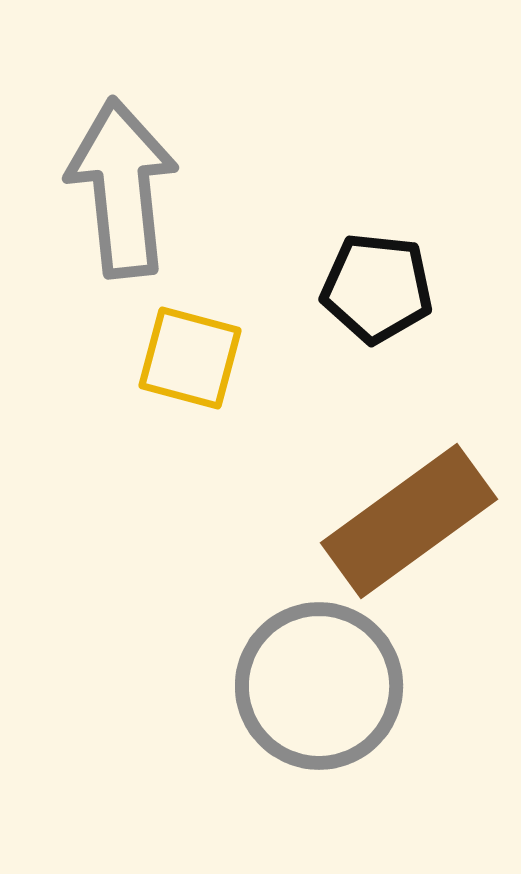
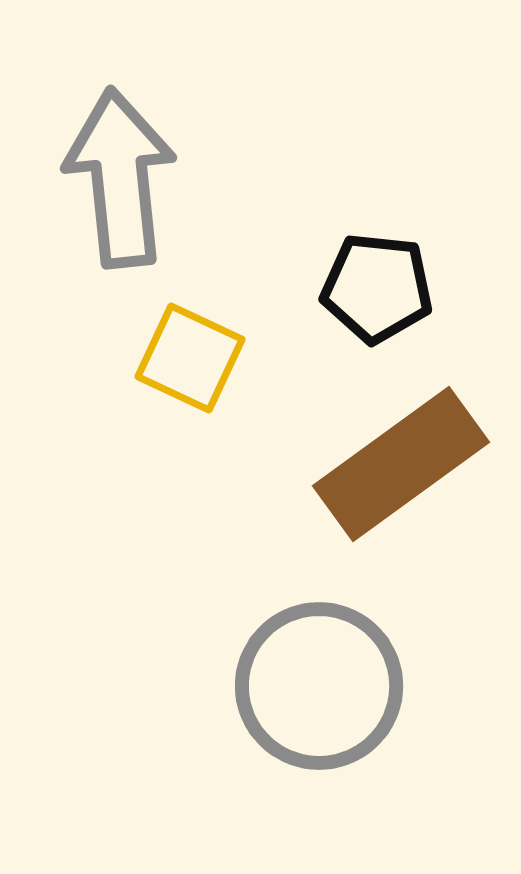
gray arrow: moved 2 px left, 10 px up
yellow square: rotated 10 degrees clockwise
brown rectangle: moved 8 px left, 57 px up
